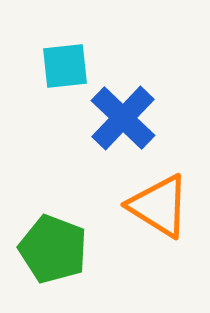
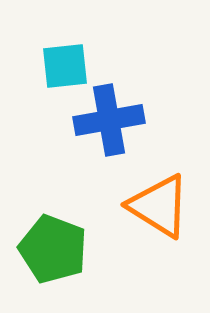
blue cross: moved 14 px left, 2 px down; rotated 36 degrees clockwise
